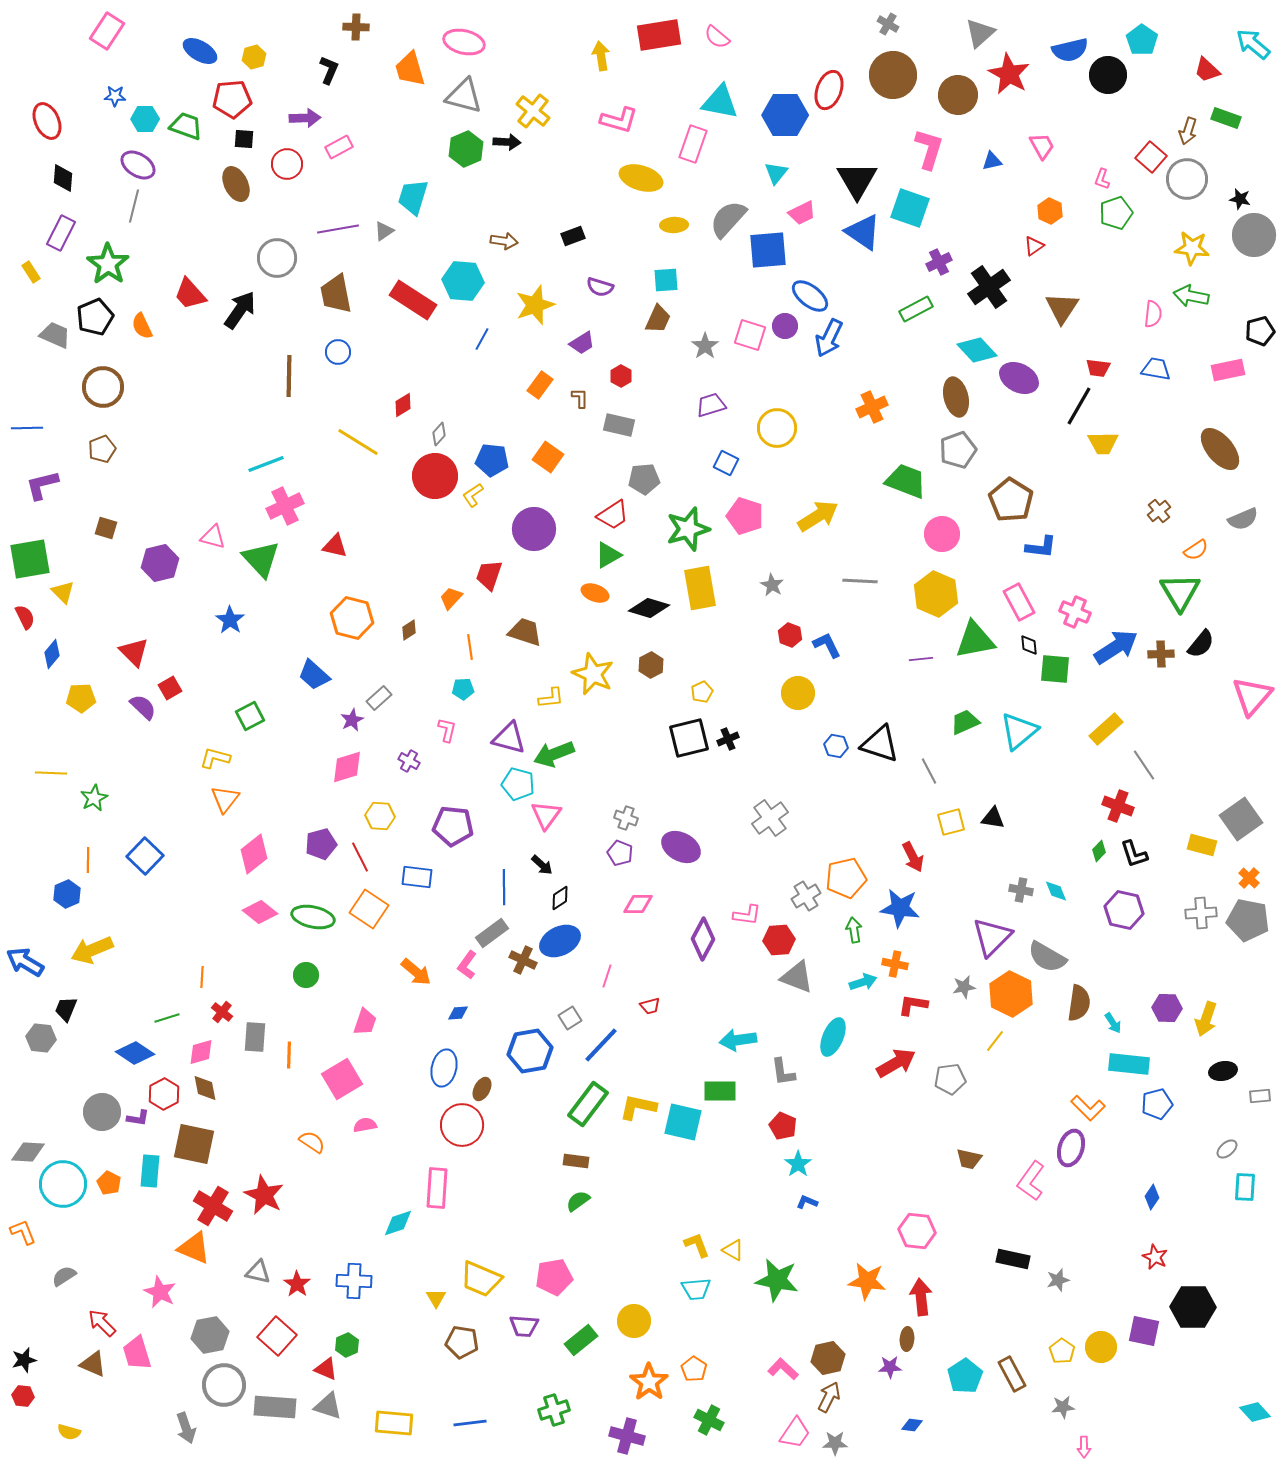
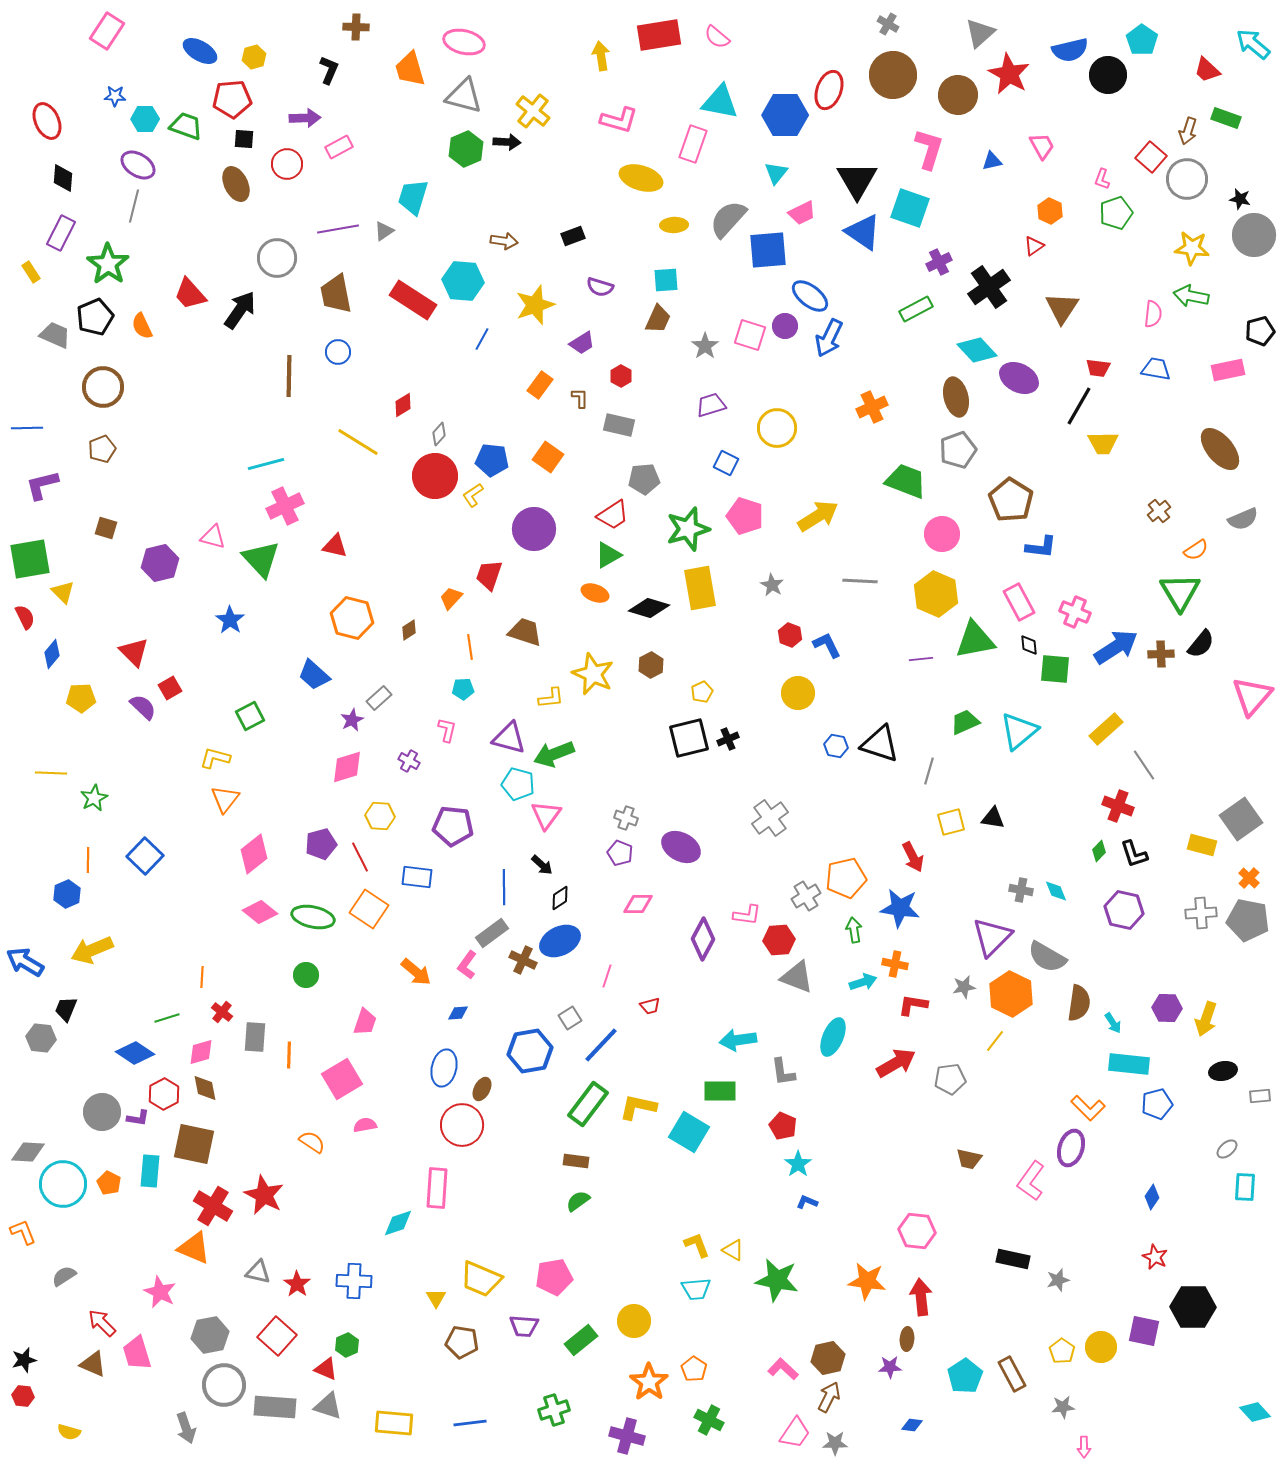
cyan line at (266, 464): rotated 6 degrees clockwise
gray line at (929, 771): rotated 44 degrees clockwise
cyan square at (683, 1122): moved 6 px right, 10 px down; rotated 18 degrees clockwise
